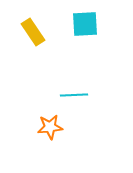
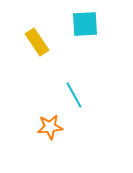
yellow rectangle: moved 4 px right, 10 px down
cyan line: rotated 64 degrees clockwise
